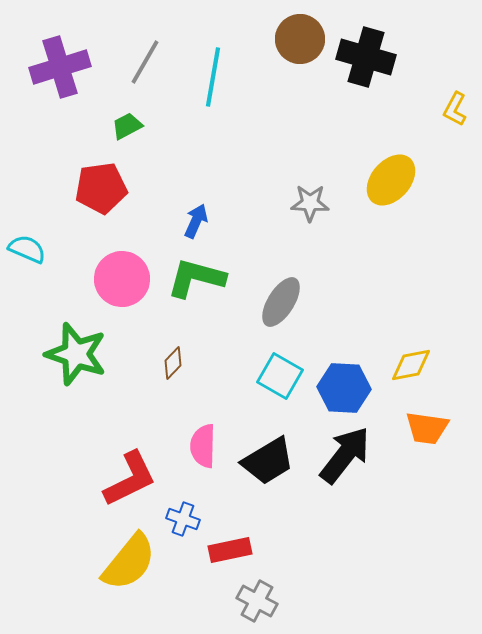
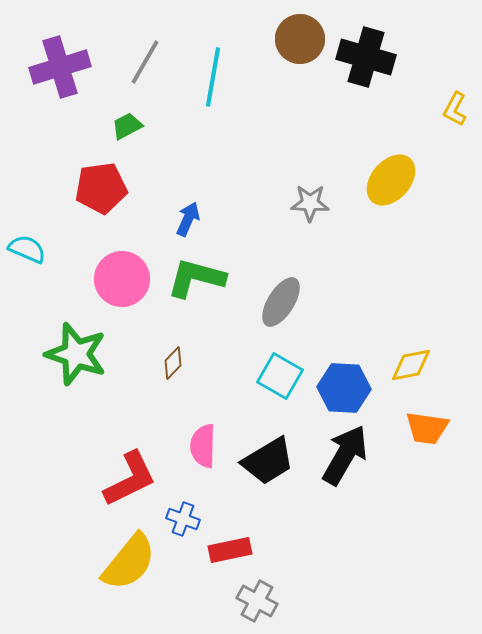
blue arrow: moved 8 px left, 2 px up
black arrow: rotated 8 degrees counterclockwise
